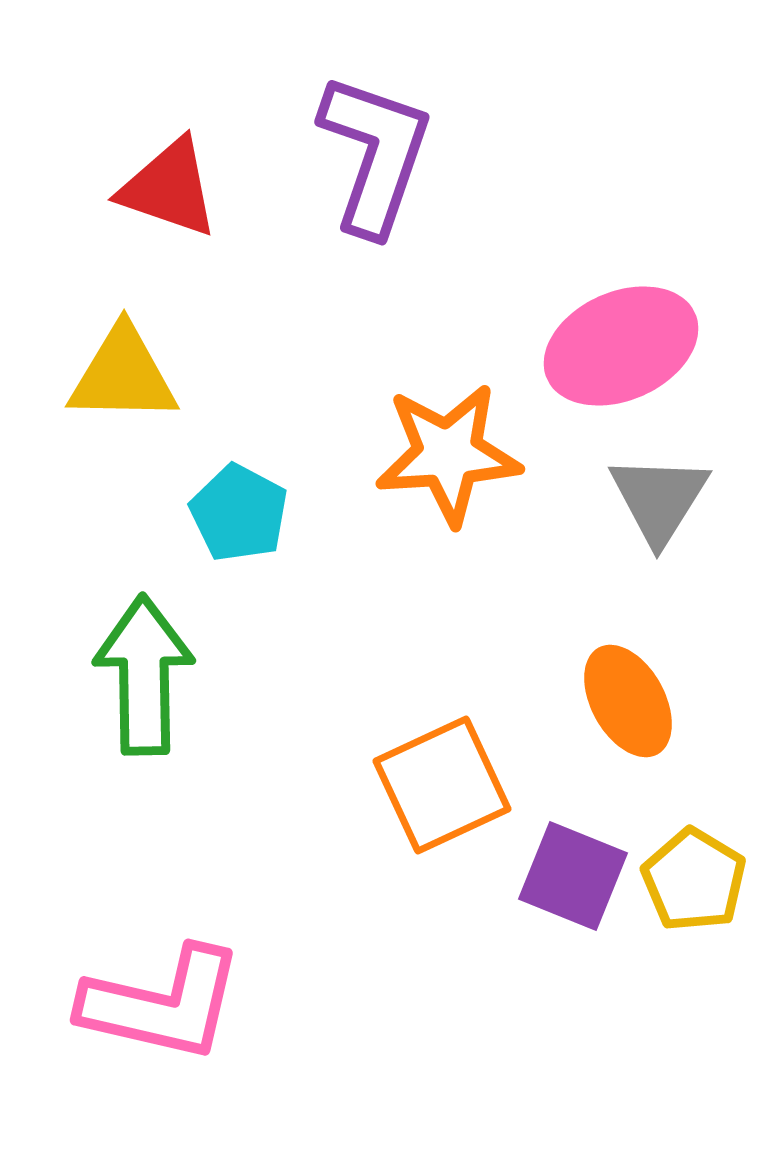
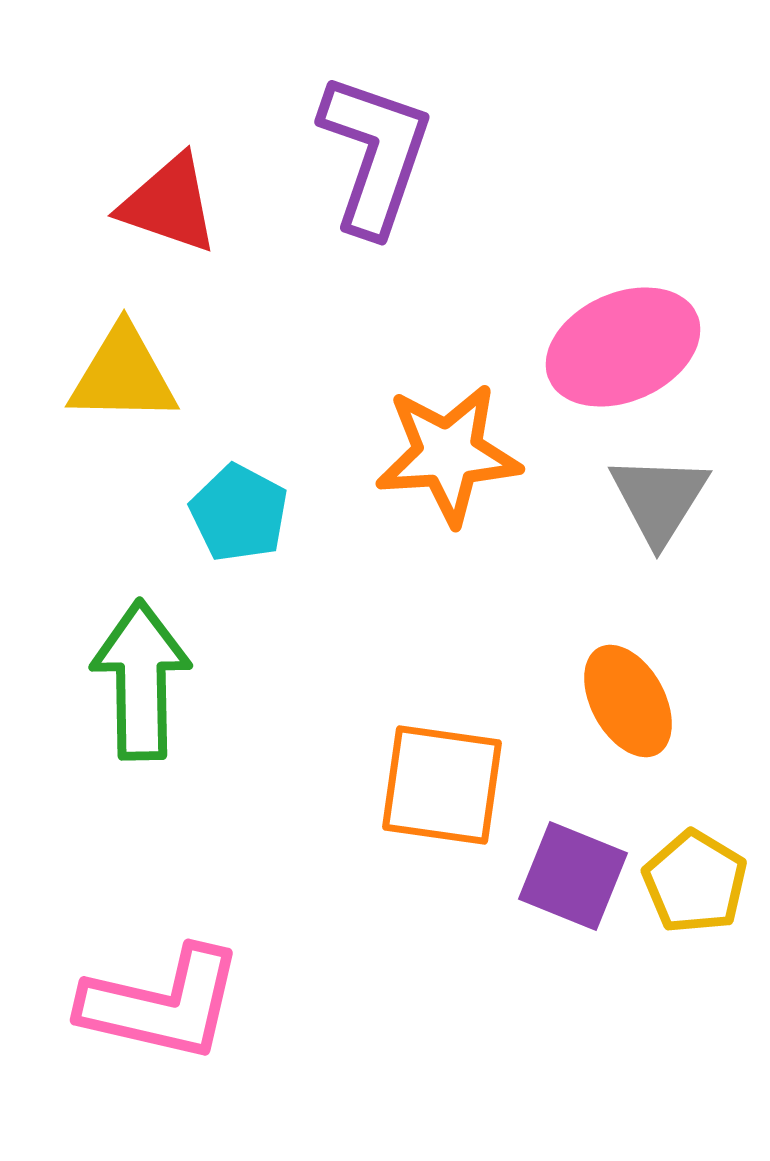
red triangle: moved 16 px down
pink ellipse: moved 2 px right, 1 px down
green arrow: moved 3 px left, 5 px down
orange square: rotated 33 degrees clockwise
yellow pentagon: moved 1 px right, 2 px down
